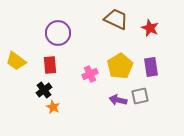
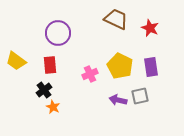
yellow pentagon: rotated 15 degrees counterclockwise
